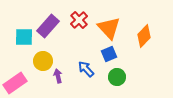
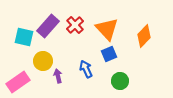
red cross: moved 4 px left, 5 px down
orange triangle: moved 2 px left, 1 px down
cyan square: rotated 12 degrees clockwise
blue arrow: rotated 18 degrees clockwise
green circle: moved 3 px right, 4 px down
pink rectangle: moved 3 px right, 1 px up
